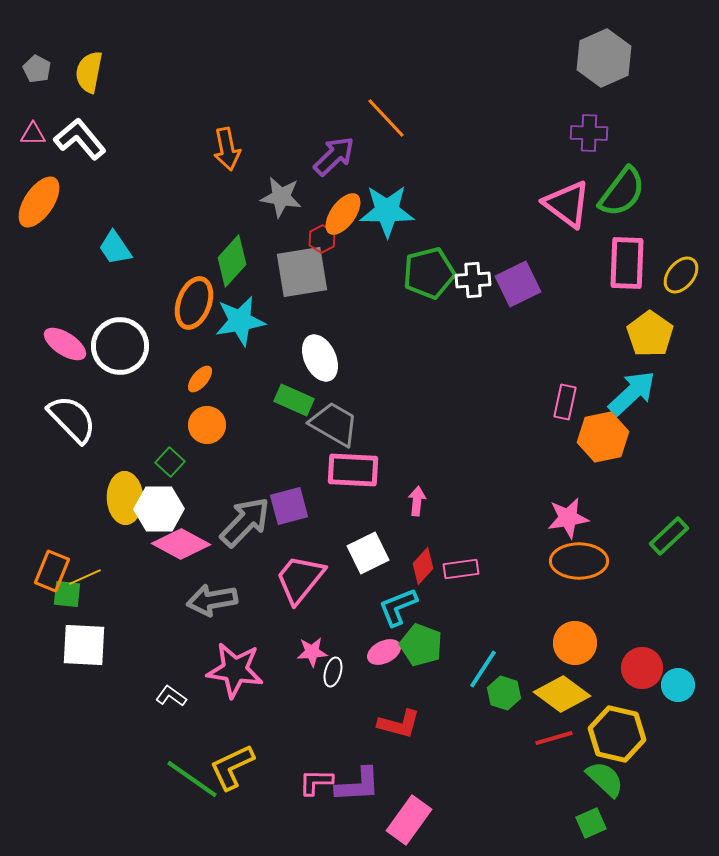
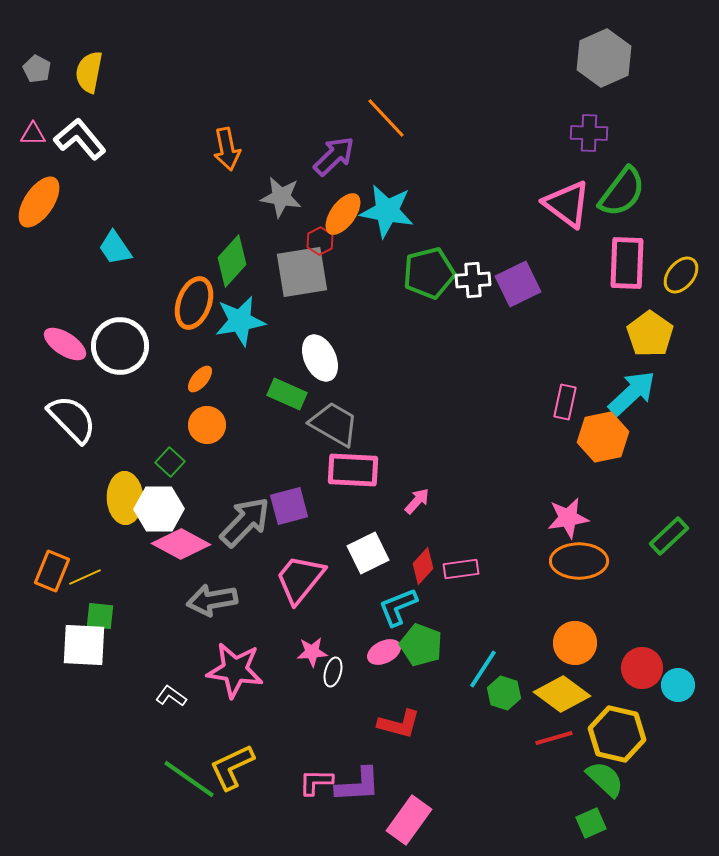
cyan star at (387, 211): rotated 10 degrees clockwise
red hexagon at (322, 239): moved 2 px left, 2 px down
green rectangle at (294, 400): moved 7 px left, 6 px up
pink arrow at (417, 501): rotated 36 degrees clockwise
green square at (67, 594): moved 33 px right, 22 px down
green line at (192, 779): moved 3 px left
